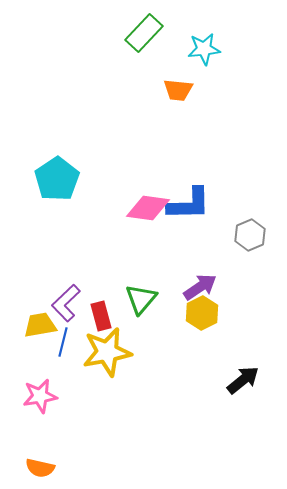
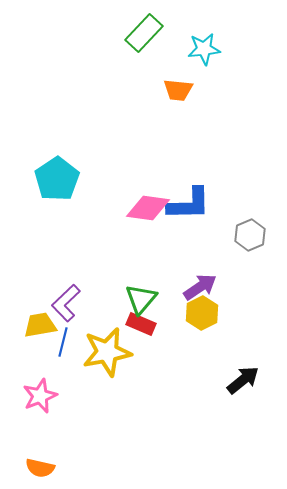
red rectangle: moved 40 px right, 8 px down; rotated 52 degrees counterclockwise
pink star: rotated 12 degrees counterclockwise
